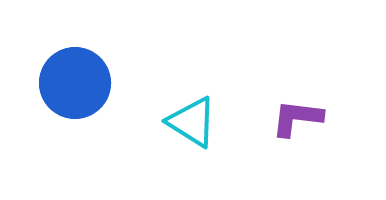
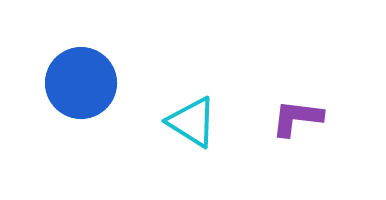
blue circle: moved 6 px right
